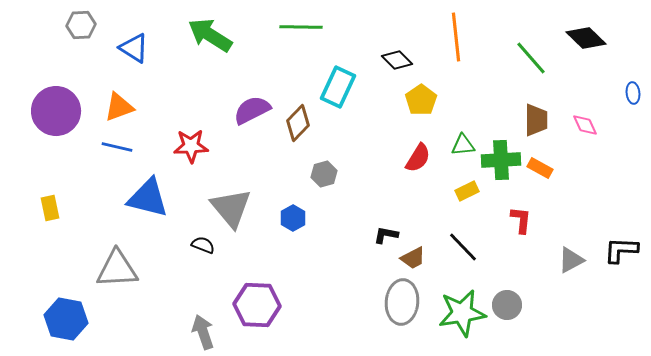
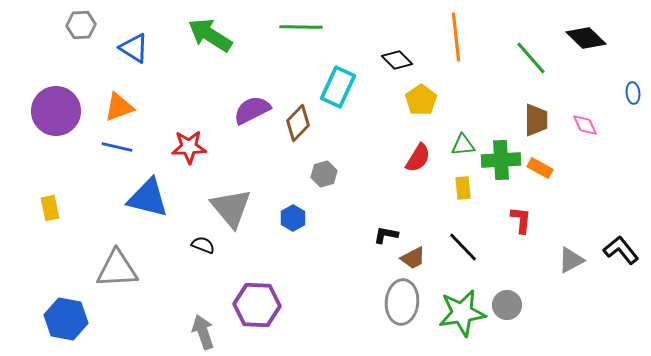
red star at (191, 146): moved 2 px left, 1 px down
yellow rectangle at (467, 191): moved 4 px left, 3 px up; rotated 70 degrees counterclockwise
black L-shape at (621, 250): rotated 48 degrees clockwise
